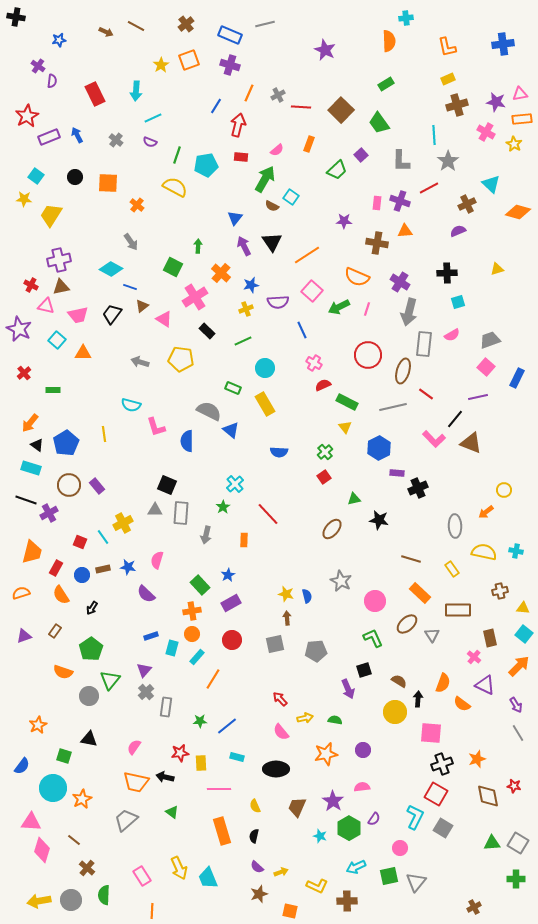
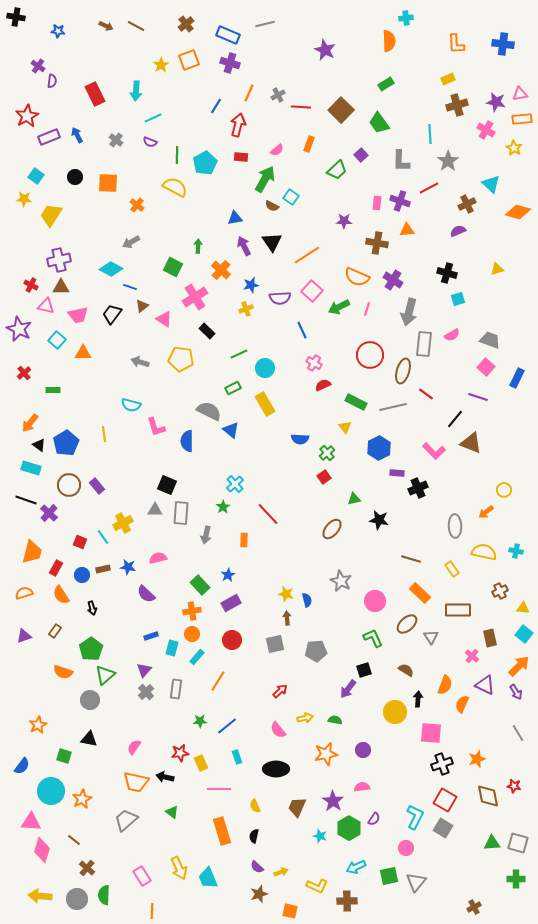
brown arrow at (106, 32): moved 6 px up
blue rectangle at (230, 35): moved 2 px left
blue star at (59, 40): moved 1 px left, 9 px up; rotated 16 degrees clockwise
blue cross at (503, 44): rotated 15 degrees clockwise
orange L-shape at (447, 47): moved 9 px right, 3 px up; rotated 10 degrees clockwise
purple cross at (230, 65): moved 2 px up
pink cross at (486, 132): moved 2 px up
cyan line at (434, 135): moved 4 px left, 1 px up
yellow star at (514, 144): moved 4 px down
green line at (177, 155): rotated 18 degrees counterclockwise
cyan pentagon at (206, 165): moved 1 px left, 2 px up; rotated 20 degrees counterclockwise
blue triangle at (235, 218): rotated 42 degrees clockwise
orange triangle at (405, 231): moved 2 px right, 1 px up
gray arrow at (131, 242): rotated 96 degrees clockwise
orange cross at (221, 273): moved 3 px up
black cross at (447, 273): rotated 18 degrees clockwise
purple cross at (400, 282): moved 7 px left, 2 px up
brown triangle at (61, 287): rotated 12 degrees clockwise
purple semicircle at (278, 302): moved 2 px right, 4 px up
cyan square at (458, 302): moved 3 px up
gray trapezoid at (490, 340): rotated 40 degrees clockwise
green line at (243, 341): moved 4 px left, 13 px down
red circle at (368, 355): moved 2 px right
green rectangle at (233, 388): rotated 49 degrees counterclockwise
purple line at (478, 397): rotated 30 degrees clockwise
green rectangle at (347, 402): moved 9 px right
pink L-shape at (434, 439): moved 12 px down
black triangle at (37, 445): moved 2 px right
blue semicircle at (279, 452): moved 21 px right, 13 px up
green cross at (325, 452): moved 2 px right, 1 px down
purple cross at (49, 513): rotated 18 degrees counterclockwise
pink semicircle at (157, 560): moved 1 px right, 2 px up; rotated 60 degrees clockwise
brown cross at (500, 591): rotated 14 degrees counterclockwise
orange semicircle at (21, 593): moved 3 px right
blue semicircle at (307, 596): moved 4 px down
black arrow at (92, 608): rotated 48 degrees counterclockwise
gray triangle at (432, 635): moved 1 px left, 2 px down
pink cross at (474, 657): moved 2 px left, 1 px up
orange line at (213, 679): moved 5 px right, 2 px down
green triangle at (110, 680): moved 5 px left, 5 px up; rotated 10 degrees clockwise
brown semicircle at (399, 681): moved 7 px right, 11 px up
orange semicircle at (443, 683): moved 2 px right, 2 px down
purple arrow at (348, 689): rotated 60 degrees clockwise
gray circle at (89, 696): moved 1 px right, 4 px down
red arrow at (280, 699): moved 8 px up; rotated 91 degrees clockwise
orange semicircle at (462, 704): rotated 78 degrees clockwise
purple arrow at (516, 705): moved 13 px up
gray rectangle at (166, 707): moved 10 px right, 18 px up
pink semicircle at (281, 732): moved 3 px left, 2 px up
cyan rectangle at (237, 757): rotated 56 degrees clockwise
yellow rectangle at (201, 763): rotated 21 degrees counterclockwise
cyan circle at (53, 788): moved 2 px left, 3 px down
red square at (436, 794): moved 9 px right, 6 px down
gray square at (518, 843): rotated 15 degrees counterclockwise
pink circle at (400, 848): moved 6 px right
gray circle at (71, 900): moved 6 px right, 1 px up
yellow arrow at (39, 901): moved 1 px right, 5 px up; rotated 15 degrees clockwise
